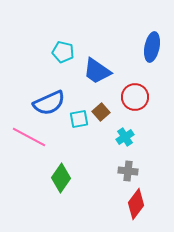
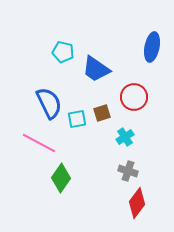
blue trapezoid: moved 1 px left, 2 px up
red circle: moved 1 px left
blue semicircle: rotated 92 degrees counterclockwise
brown square: moved 1 px right, 1 px down; rotated 24 degrees clockwise
cyan square: moved 2 px left
pink line: moved 10 px right, 6 px down
gray cross: rotated 12 degrees clockwise
red diamond: moved 1 px right, 1 px up
